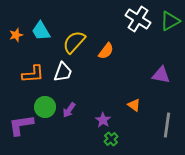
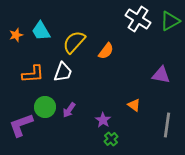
purple L-shape: rotated 12 degrees counterclockwise
